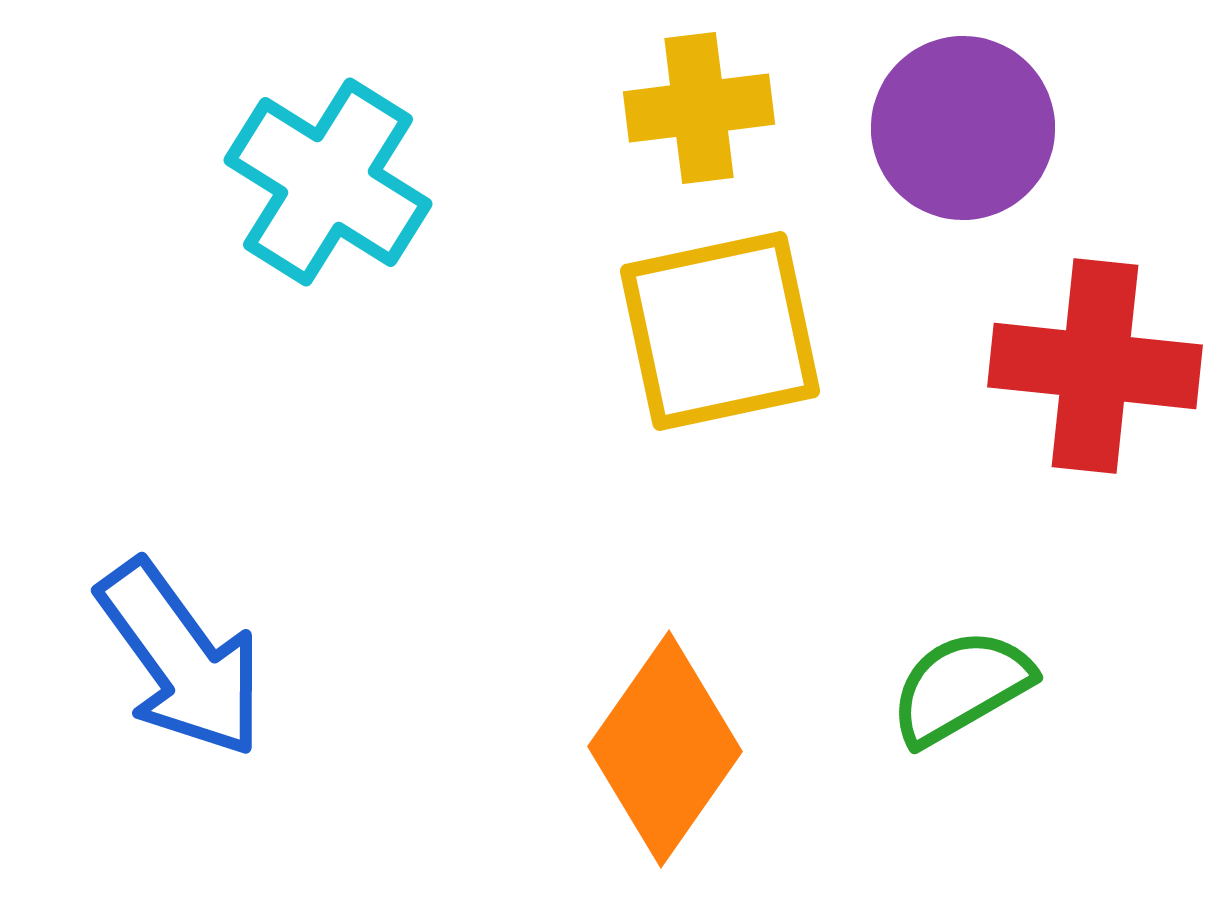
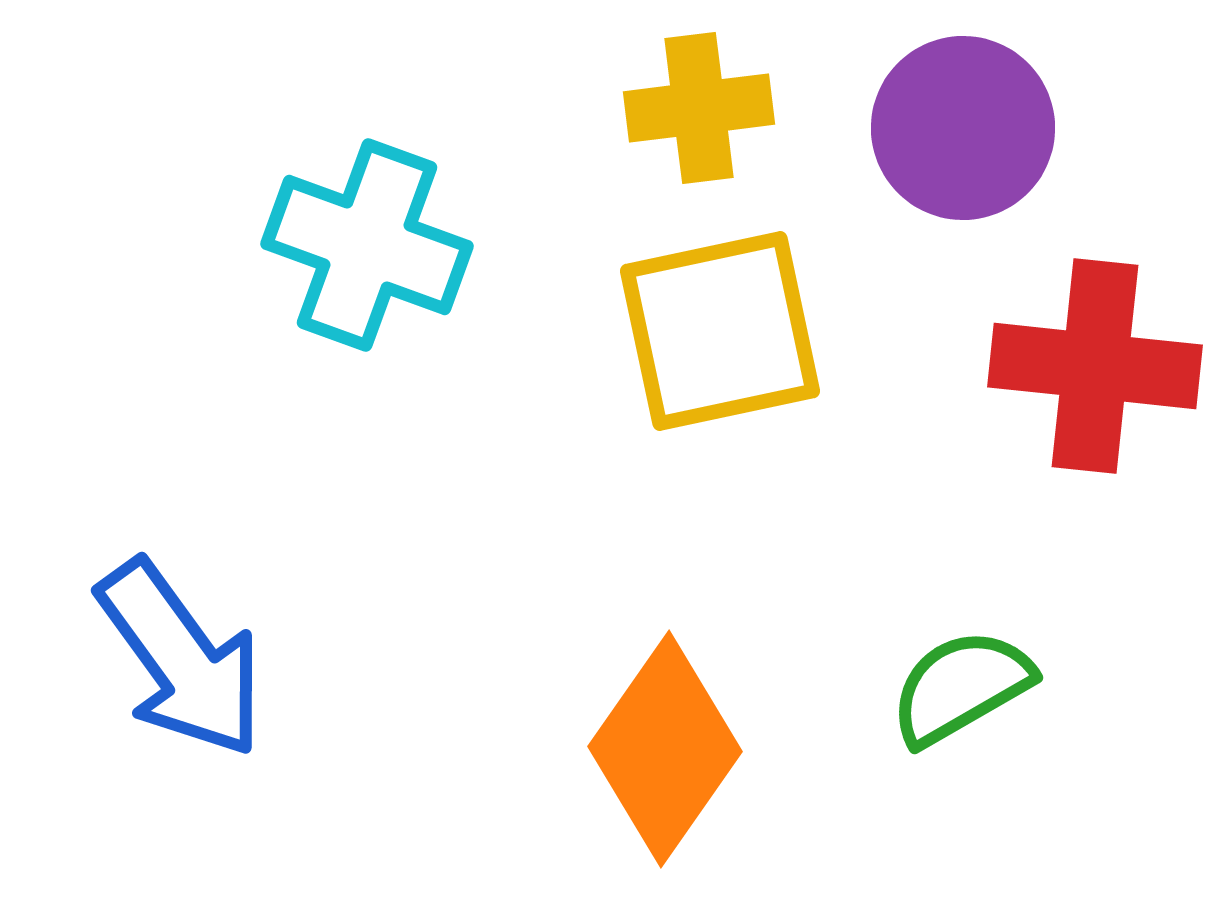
cyan cross: moved 39 px right, 63 px down; rotated 12 degrees counterclockwise
